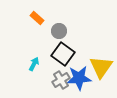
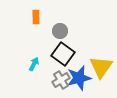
orange rectangle: moved 1 px left, 1 px up; rotated 48 degrees clockwise
gray circle: moved 1 px right
blue star: rotated 10 degrees counterclockwise
